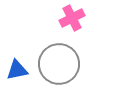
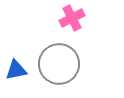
blue triangle: moved 1 px left
